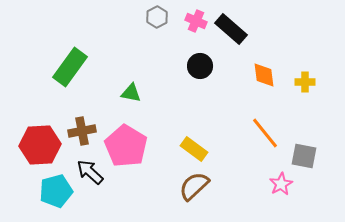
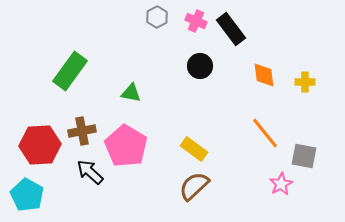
black rectangle: rotated 12 degrees clockwise
green rectangle: moved 4 px down
cyan pentagon: moved 29 px left, 4 px down; rotated 28 degrees counterclockwise
